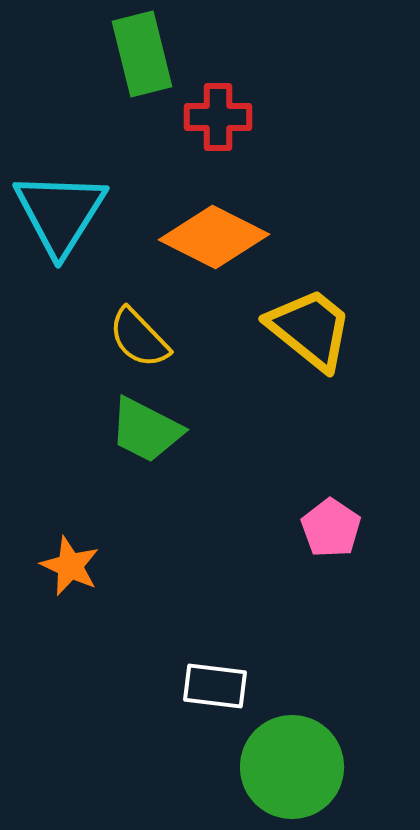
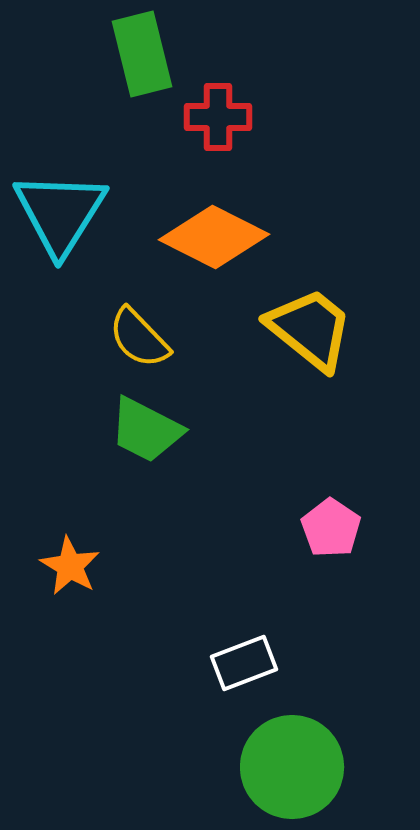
orange star: rotated 6 degrees clockwise
white rectangle: moved 29 px right, 23 px up; rotated 28 degrees counterclockwise
